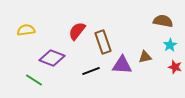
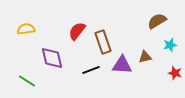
brown semicircle: moved 6 px left; rotated 42 degrees counterclockwise
yellow semicircle: moved 1 px up
cyan star: rotated 16 degrees clockwise
purple diamond: rotated 55 degrees clockwise
red star: moved 6 px down
black line: moved 1 px up
green line: moved 7 px left, 1 px down
